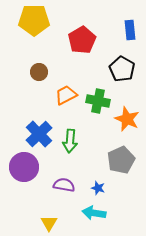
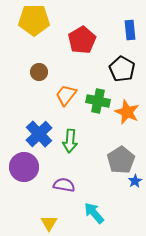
orange trapezoid: rotated 25 degrees counterclockwise
orange star: moved 7 px up
gray pentagon: rotated 8 degrees counterclockwise
blue star: moved 37 px right, 7 px up; rotated 24 degrees clockwise
cyan arrow: rotated 40 degrees clockwise
